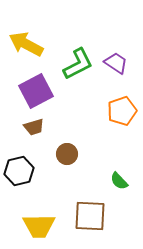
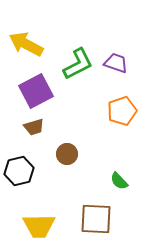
purple trapezoid: rotated 15 degrees counterclockwise
brown square: moved 6 px right, 3 px down
